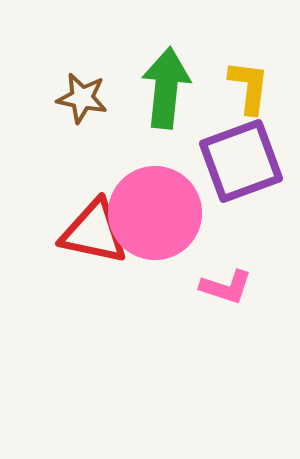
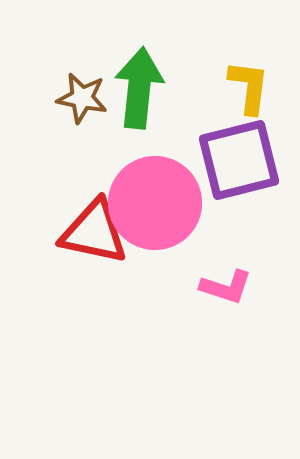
green arrow: moved 27 px left
purple square: moved 2 px left, 1 px up; rotated 6 degrees clockwise
pink circle: moved 10 px up
